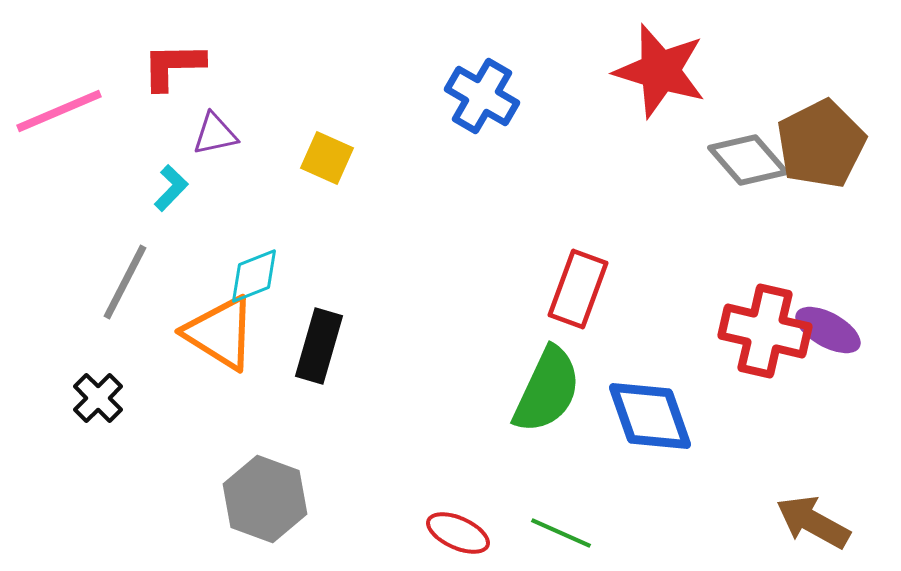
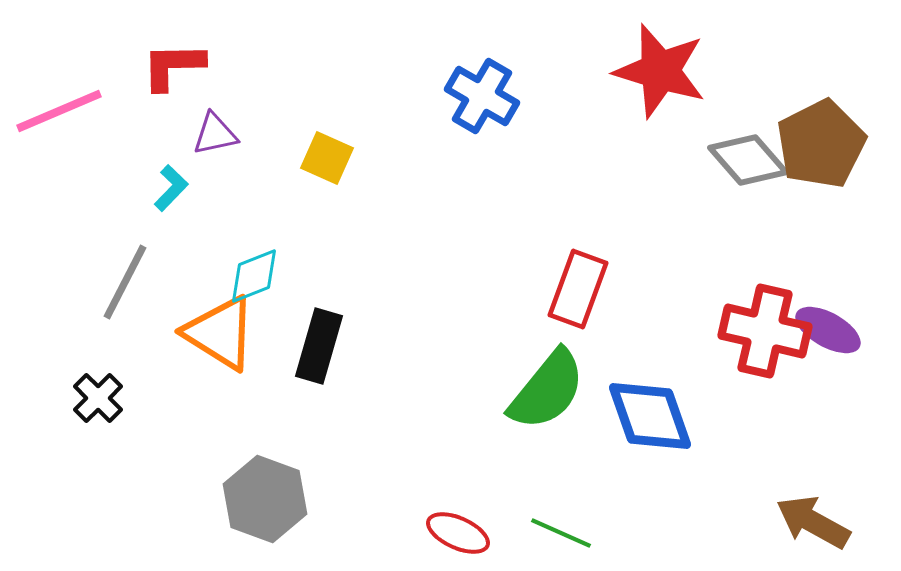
green semicircle: rotated 14 degrees clockwise
